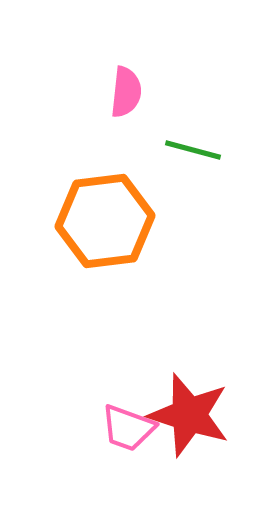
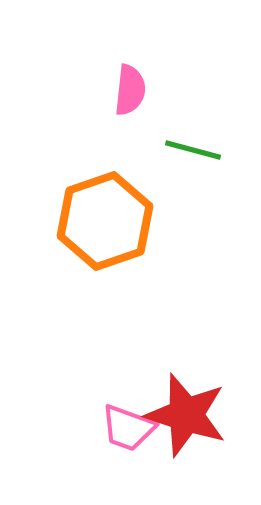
pink semicircle: moved 4 px right, 2 px up
orange hexagon: rotated 12 degrees counterclockwise
red star: moved 3 px left
